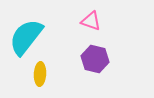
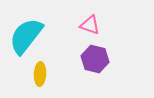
pink triangle: moved 1 px left, 4 px down
cyan semicircle: moved 1 px up
